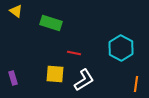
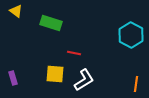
cyan hexagon: moved 10 px right, 13 px up
